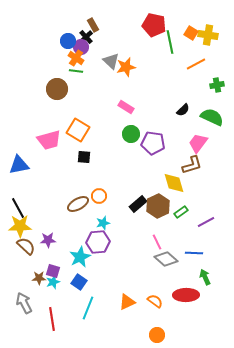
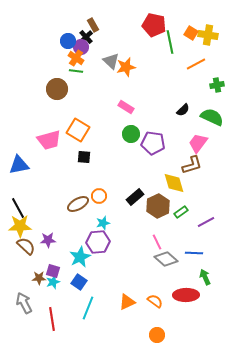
black rectangle at (138, 204): moved 3 px left, 7 px up
